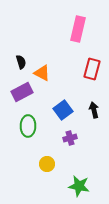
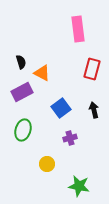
pink rectangle: rotated 20 degrees counterclockwise
blue square: moved 2 px left, 2 px up
green ellipse: moved 5 px left, 4 px down; rotated 15 degrees clockwise
